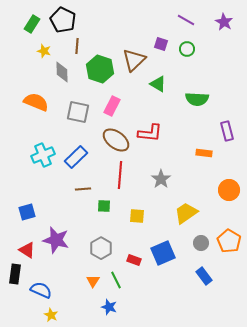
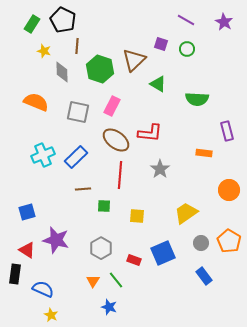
gray star at (161, 179): moved 1 px left, 10 px up
green line at (116, 280): rotated 12 degrees counterclockwise
blue semicircle at (41, 290): moved 2 px right, 1 px up
